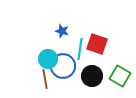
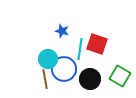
blue circle: moved 1 px right, 3 px down
black circle: moved 2 px left, 3 px down
